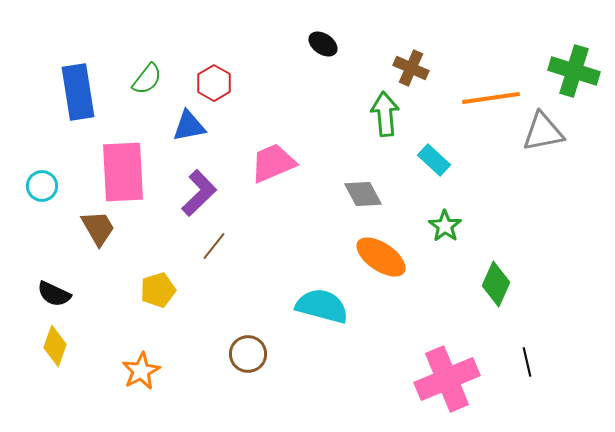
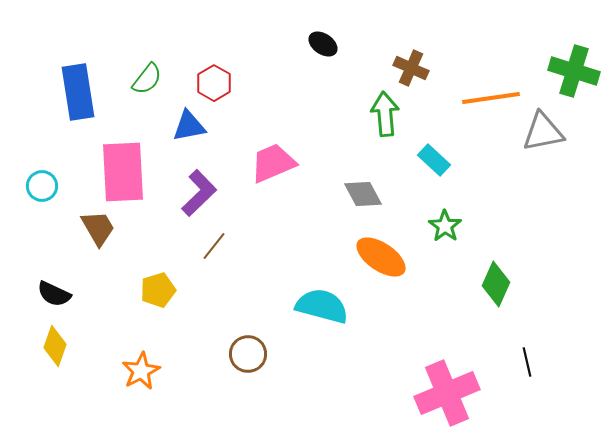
pink cross: moved 14 px down
